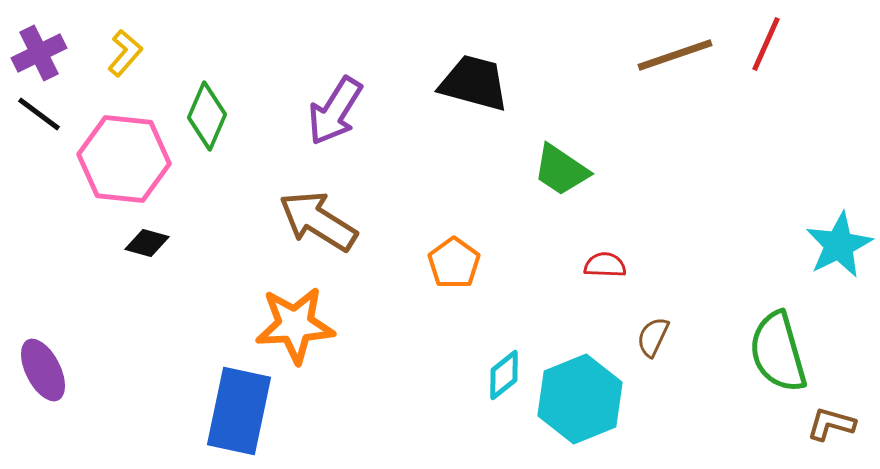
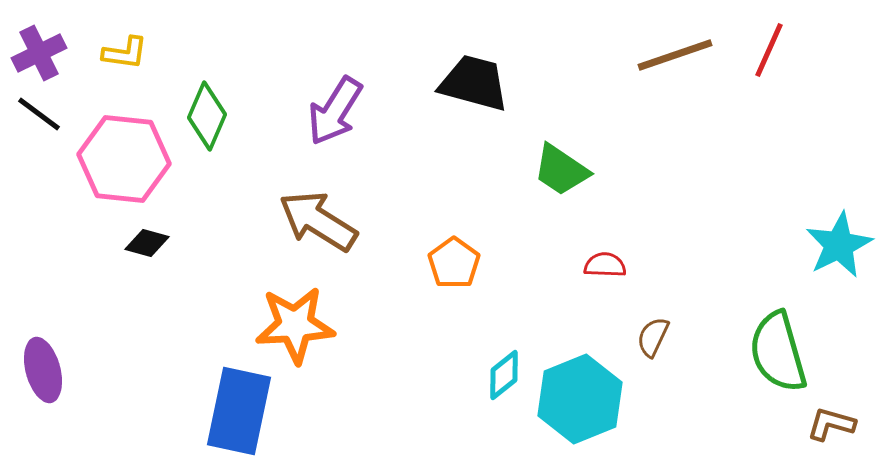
red line: moved 3 px right, 6 px down
yellow L-shape: rotated 57 degrees clockwise
purple ellipse: rotated 12 degrees clockwise
